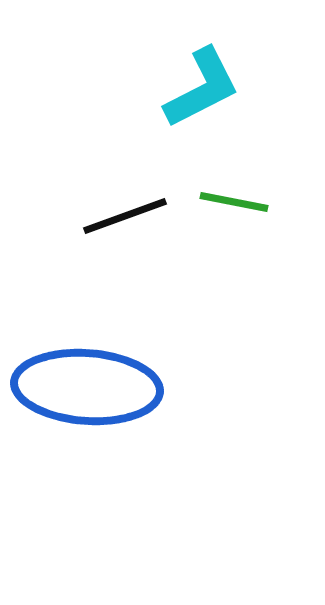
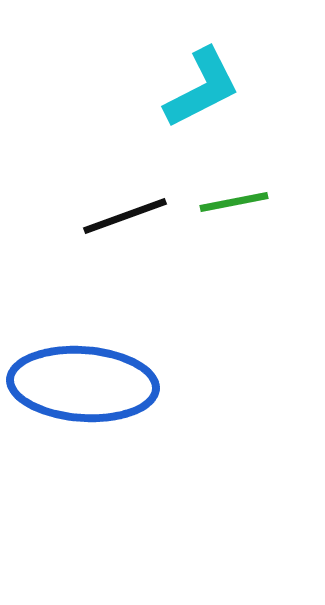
green line: rotated 22 degrees counterclockwise
blue ellipse: moved 4 px left, 3 px up
